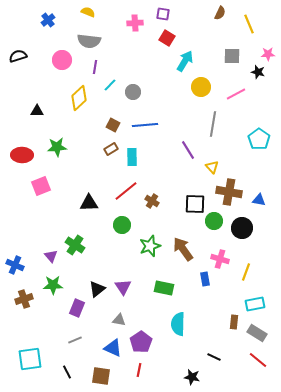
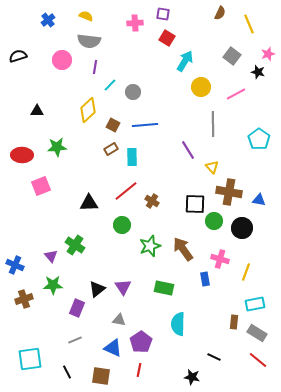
yellow semicircle at (88, 12): moved 2 px left, 4 px down
pink star at (268, 54): rotated 16 degrees counterclockwise
gray square at (232, 56): rotated 36 degrees clockwise
yellow diamond at (79, 98): moved 9 px right, 12 px down
gray line at (213, 124): rotated 10 degrees counterclockwise
